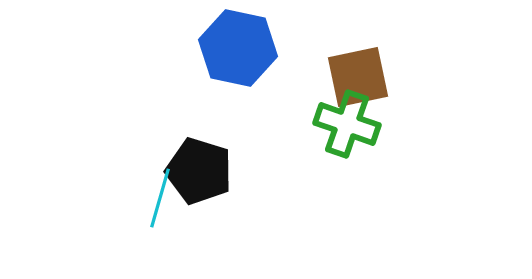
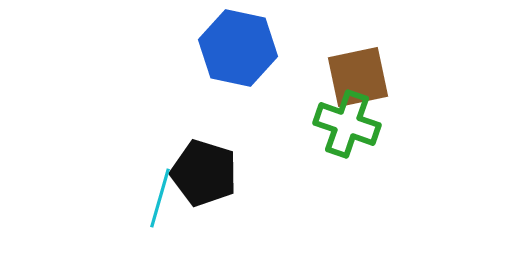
black pentagon: moved 5 px right, 2 px down
